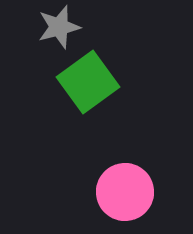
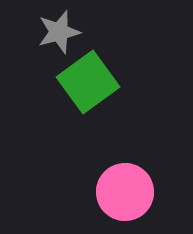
gray star: moved 5 px down
